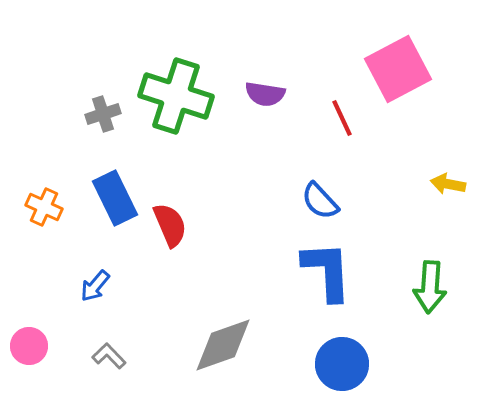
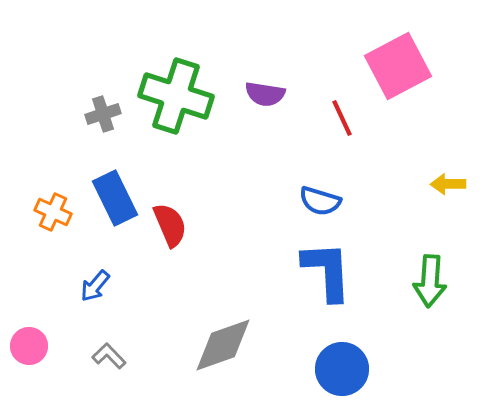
pink square: moved 3 px up
yellow arrow: rotated 12 degrees counterclockwise
blue semicircle: rotated 30 degrees counterclockwise
orange cross: moved 9 px right, 5 px down
green arrow: moved 6 px up
blue circle: moved 5 px down
